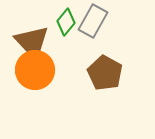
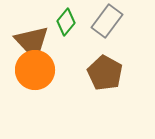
gray rectangle: moved 14 px right; rotated 8 degrees clockwise
